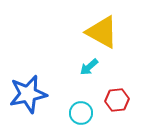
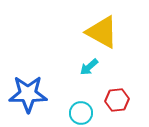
blue star: rotated 12 degrees clockwise
